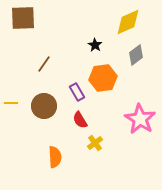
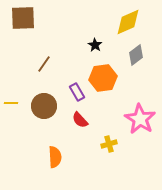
red semicircle: rotated 12 degrees counterclockwise
yellow cross: moved 14 px right, 1 px down; rotated 21 degrees clockwise
